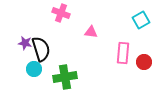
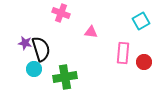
cyan square: moved 1 px down
